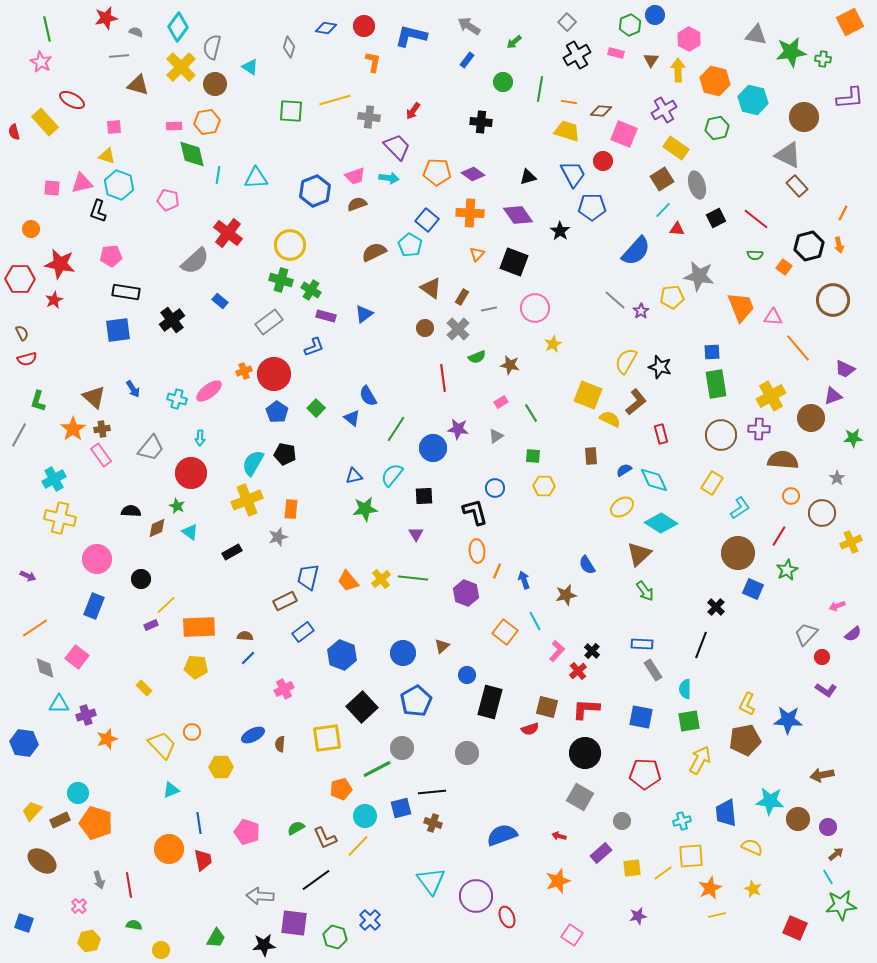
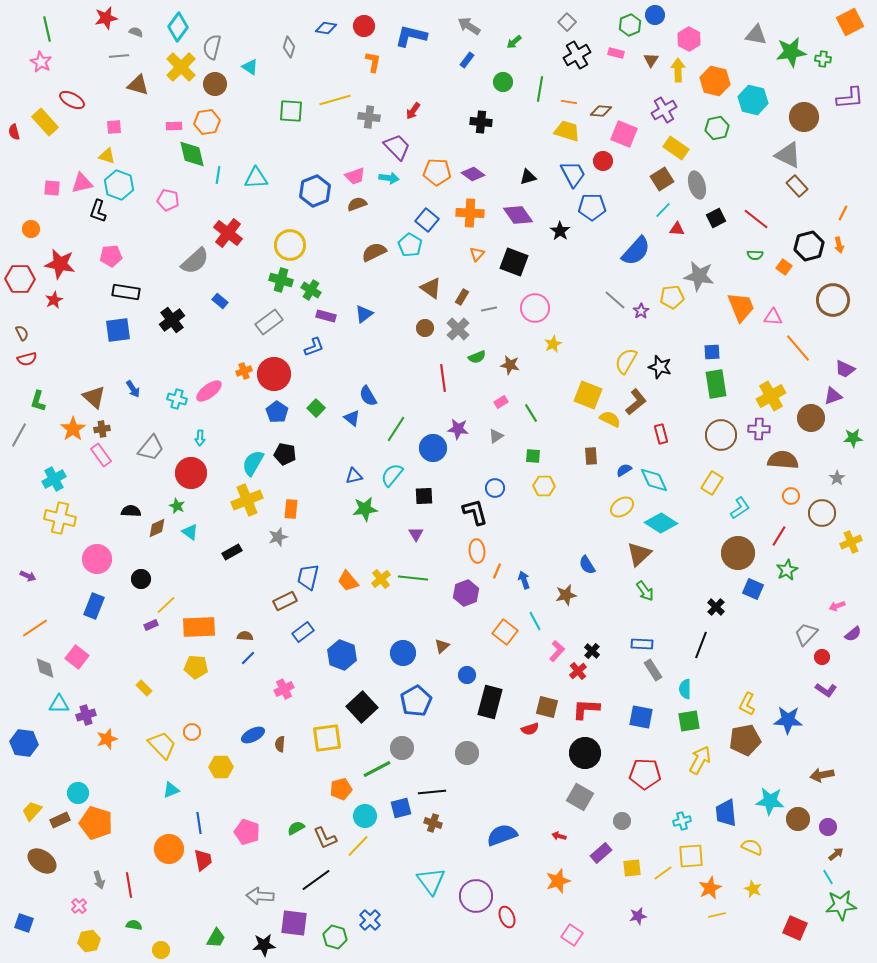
purple hexagon at (466, 593): rotated 20 degrees clockwise
